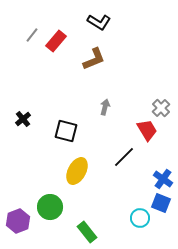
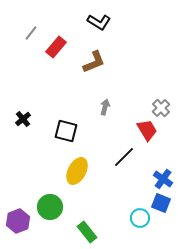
gray line: moved 1 px left, 2 px up
red rectangle: moved 6 px down
brown L-shape: moved 3 px down
